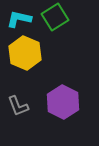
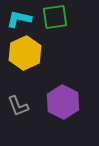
green square: rotated 24 degrees clockwise
yellow hexagon: rotated 12 degrees clockwise
